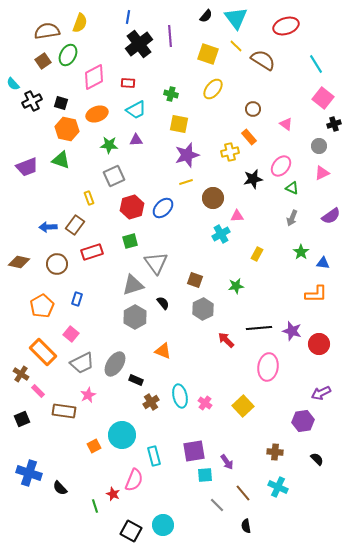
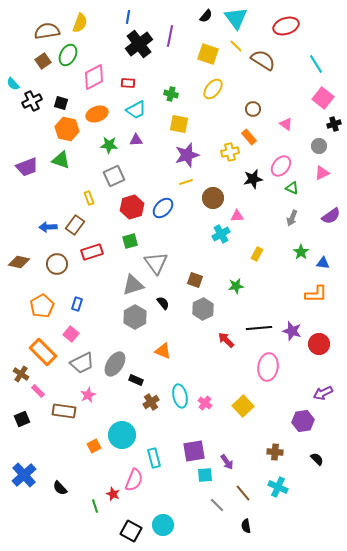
purple line at (170, 36): rotated 15 degrees clockwise
blue rectangle at (77, 299): moved 5 px down
purple arrow at (321, 393): moved 2 px right
cyan rectangle at (154, 456): moved 2 px down
blue cross at (29, 473): moved 5 px left, 2 px down; rotated 30 degrees clockwise
